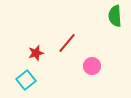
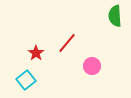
red star: rotated 21 degrees counterclockwise
